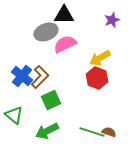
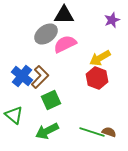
gray ellipse: moved 2 px down; rotated 15 degrees counterclockwise
